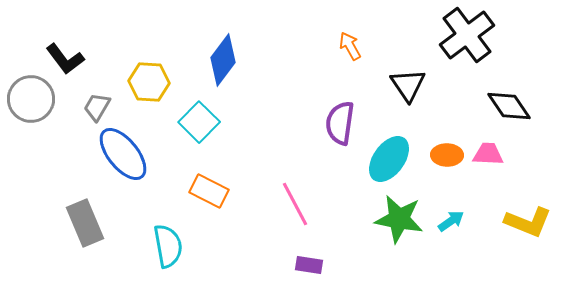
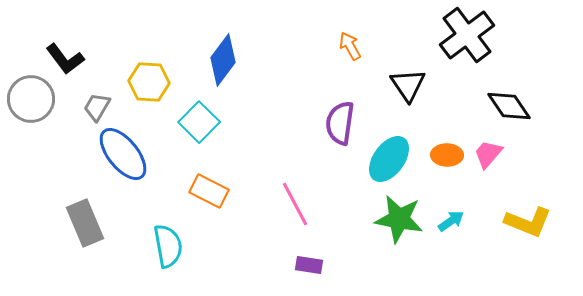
pink trapezoid: rotated 52 degrees counterclockwise
